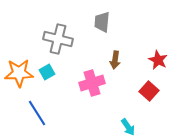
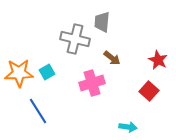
gray cross: moved 17 px right
brown arrow: moved 3 px left, 2 px up; rotated 60 degrees counterclockwise
blue line: moved 1 px right, 2 px up
cyan arrow: rotated 48 degrees counterclockwise
